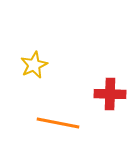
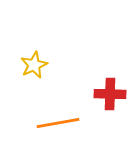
orange line: rotated 21 degrees counterclockwise
